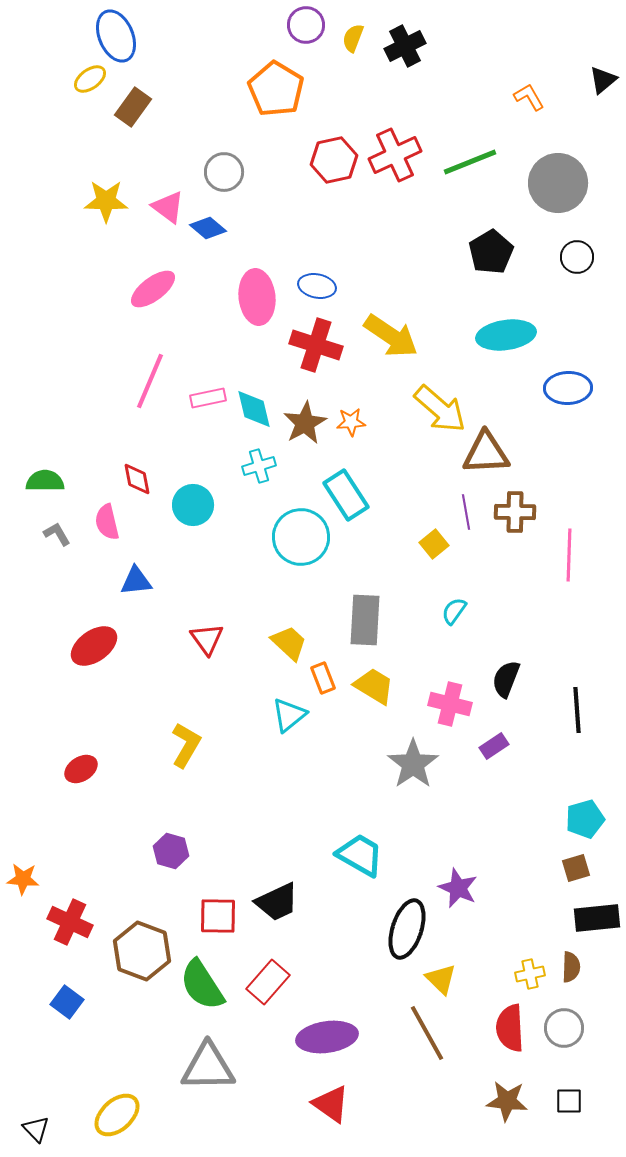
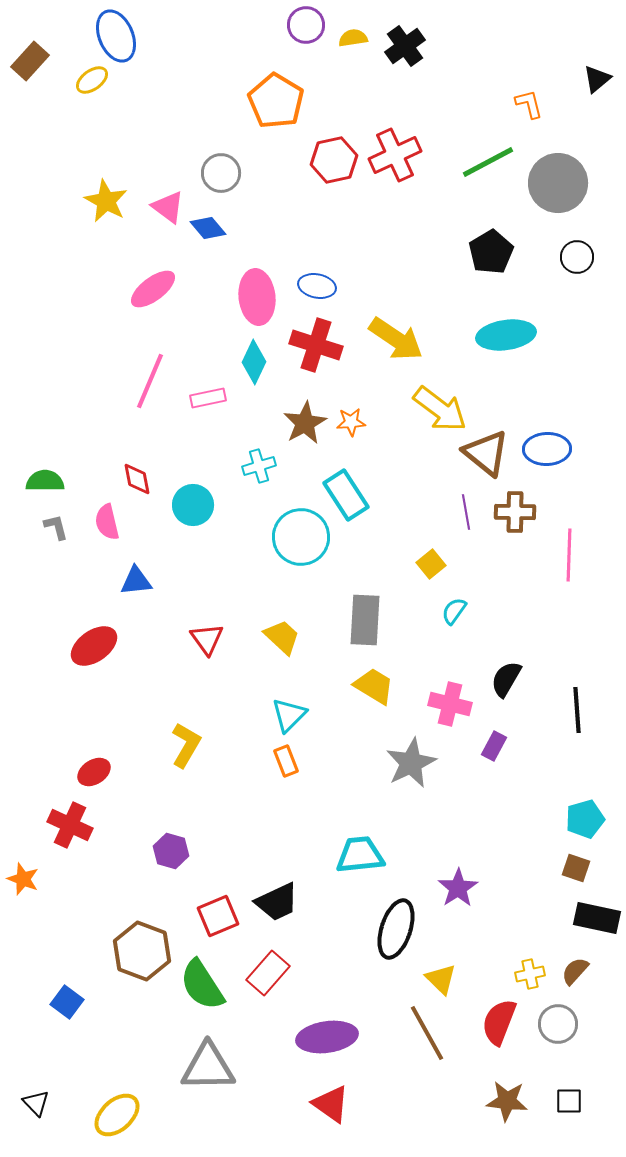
yellow semicircle at (353, 38): rotated 60 degrees clockwise
black cross at (405, 46): rotated 9 degrees counterclockwise
yellow ellipse at (90, 79): moved 2 px right, 1 px down
black triangle at (603, 80): moved 6 px left, 1 px up
orange pentagon at (276, 89): moved 12 px down
orange L-shape at (529, 97): moved 7 px down; rotated 16 degrees clockwise
brown rectangle at (133, 107): moved 103 px left, 46 px up; rotated 6 degrees clockwise
green line at (470, 162): moved 18 px right; rotated 6 degrees counterclockwise
gray circle at (224, 172): moved 3 px left, 1 px down
yellow star at (106, 201): rotated 27 degrees clockwise
blue diamond at (208, 228): rotated 9 degrees clockwise
yellow arrow at (391, 336): moved 5 px right, 3 px down
blue ellipse at (568, 388): moved 21 px left, 61 px down
cyan diamond at (254, 409): moved 47 px up; rotated 39 degrees clockwise
yellow arrow at (440, 409): rotated 4 degrees counterclockwise
brown triangle at (486, 453): rotated 42 degrees clockwise
gray L-shape at (57, 534): moved 1 px left, 7 px up; rotated 16 degrees clockwise
yellow square at (434, 544): moved 3 px left, 20 px down
yellow trapezoid at (289, 643): moved 7 px left, 6 px up
orange rectangle at (323, 678): moved 37 px left, 83 px down
black semicircle at (506, 679): rotated 9 degrees clockwise
cyan triangle at (289, 715): rotated 6 degrees counterclockwise
purple rectangle at (494, 746): rotated 28 degrees counterclockwise
gray star at (413, 764): moved 2 px left, 1 px up; rotated 9 degrees clockwise
red ellipse at (81, 769): moved 13 px right, 3 px down
cyan trapezoid at (360, 855): rotated 36 degrees counterclockwise
brown square at (576, 868): rotated 36 degrees clockwise
orange star at (23, 879): rotated 16 degrees clockwise
purple star at (458, 888): rotated 15 degrees clockwise
red square at (218, 916): rotated 24 degrees counterclockwise
black rectangle at (597, 918): rotated 18 degrees clockwise
red cross at (70, 922): moved 97 px up
black ellipse at (407, 929): moved 11 px left
brown semicircle at (571, 967): moved 4 px right, 4 px down; rotated 140 degrees counterclockwise
red rectangle at (268, 982): moved 9 px up
red semicircle at (510, 1028): moved 11 px left, 6 px up; rotated 24 degrees clockwise
gray circle at (564, 1028): moved 6 px left, 4 px up
black triangle at (36, 1129): moved 26 px up
